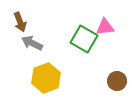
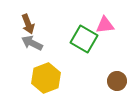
brown arrow: moved 8 px right, 2 px down
pink triangle: moved 2 px up
